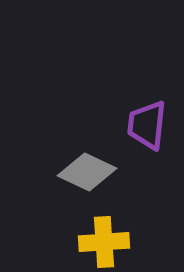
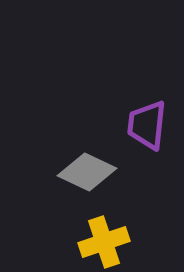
yellow cross: rotated 15 degrees counterclockwise
